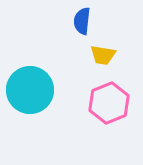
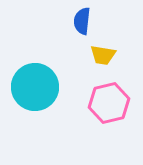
cyan circle: moved 5 px right, 3 px up
pink hexagon: rotated 9 degrees clockwise
